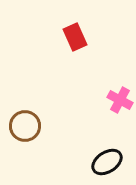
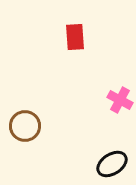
red rectangle: rotated 20 degrees clockwise
black ellipse: moved 5 px right, 2 px down
